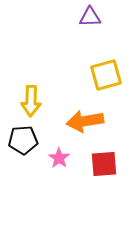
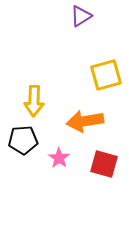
purple triangle: moved 9 px left, 1 px up; rotated 30 degrees counterclockwise
yellow arrow: moved 3 px right
red square: rotated 20 degrees clockwise
